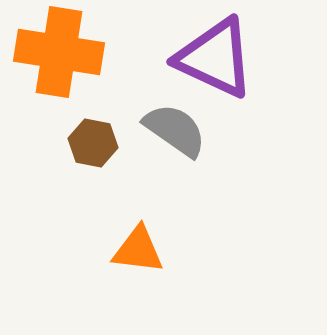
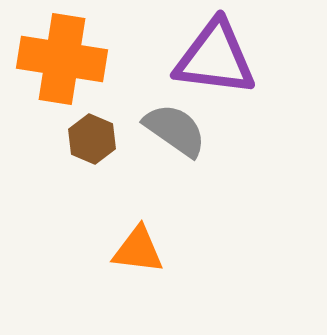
orange cross: moved 3 px right, 7 px down
purple triangle: rotated 18 degrees counterclockwise
brown hexagon: moved 1 px left, 4 px up; rotated 12 degrees clockwise
